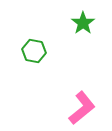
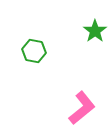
green star: moved 12 px right, 8 px down
